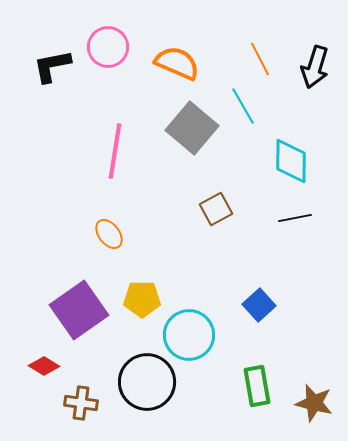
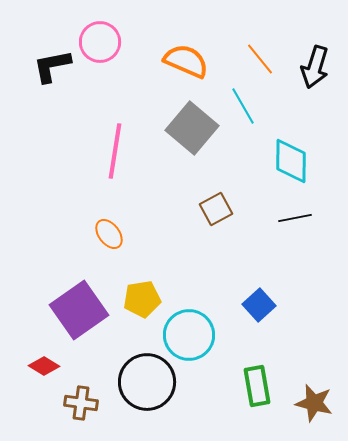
pink circle: moved 8 px left, 5 px up
orange line: rotated 12 degrees counterclockwise
orange semicircle: moved 9 px right, 2 px up
yellow pentagon: rotated 9 degrees counterclockwise
